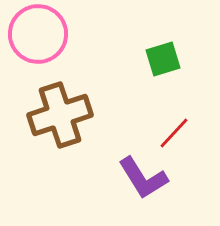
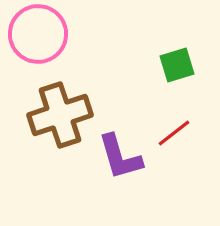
green square: moved 14 px right, 6 px down
red line: rotated 9 degrees clockwise
purple L-shape: moved 23 px left, 21 px up; rotated 16 degrees clockwise
